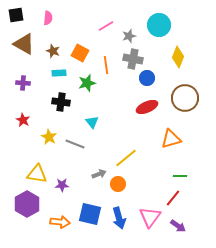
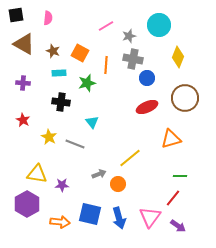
orange line: rotated 12 degrees clockwise
yellow line: moved 4 px right
